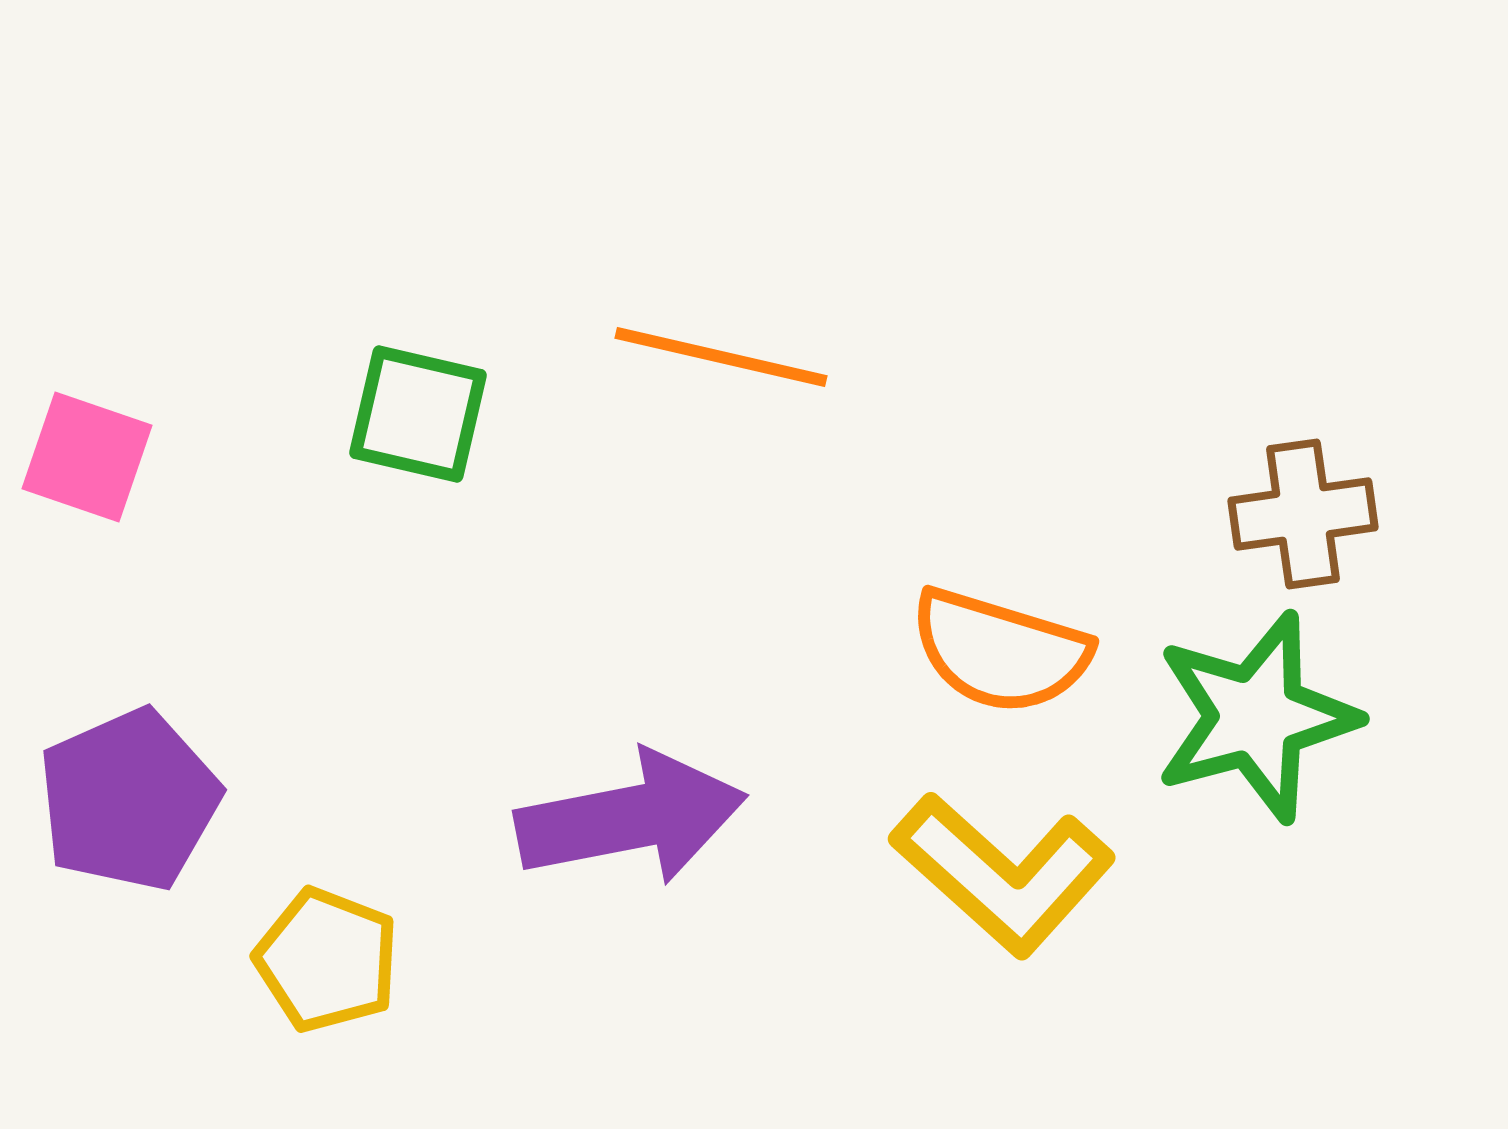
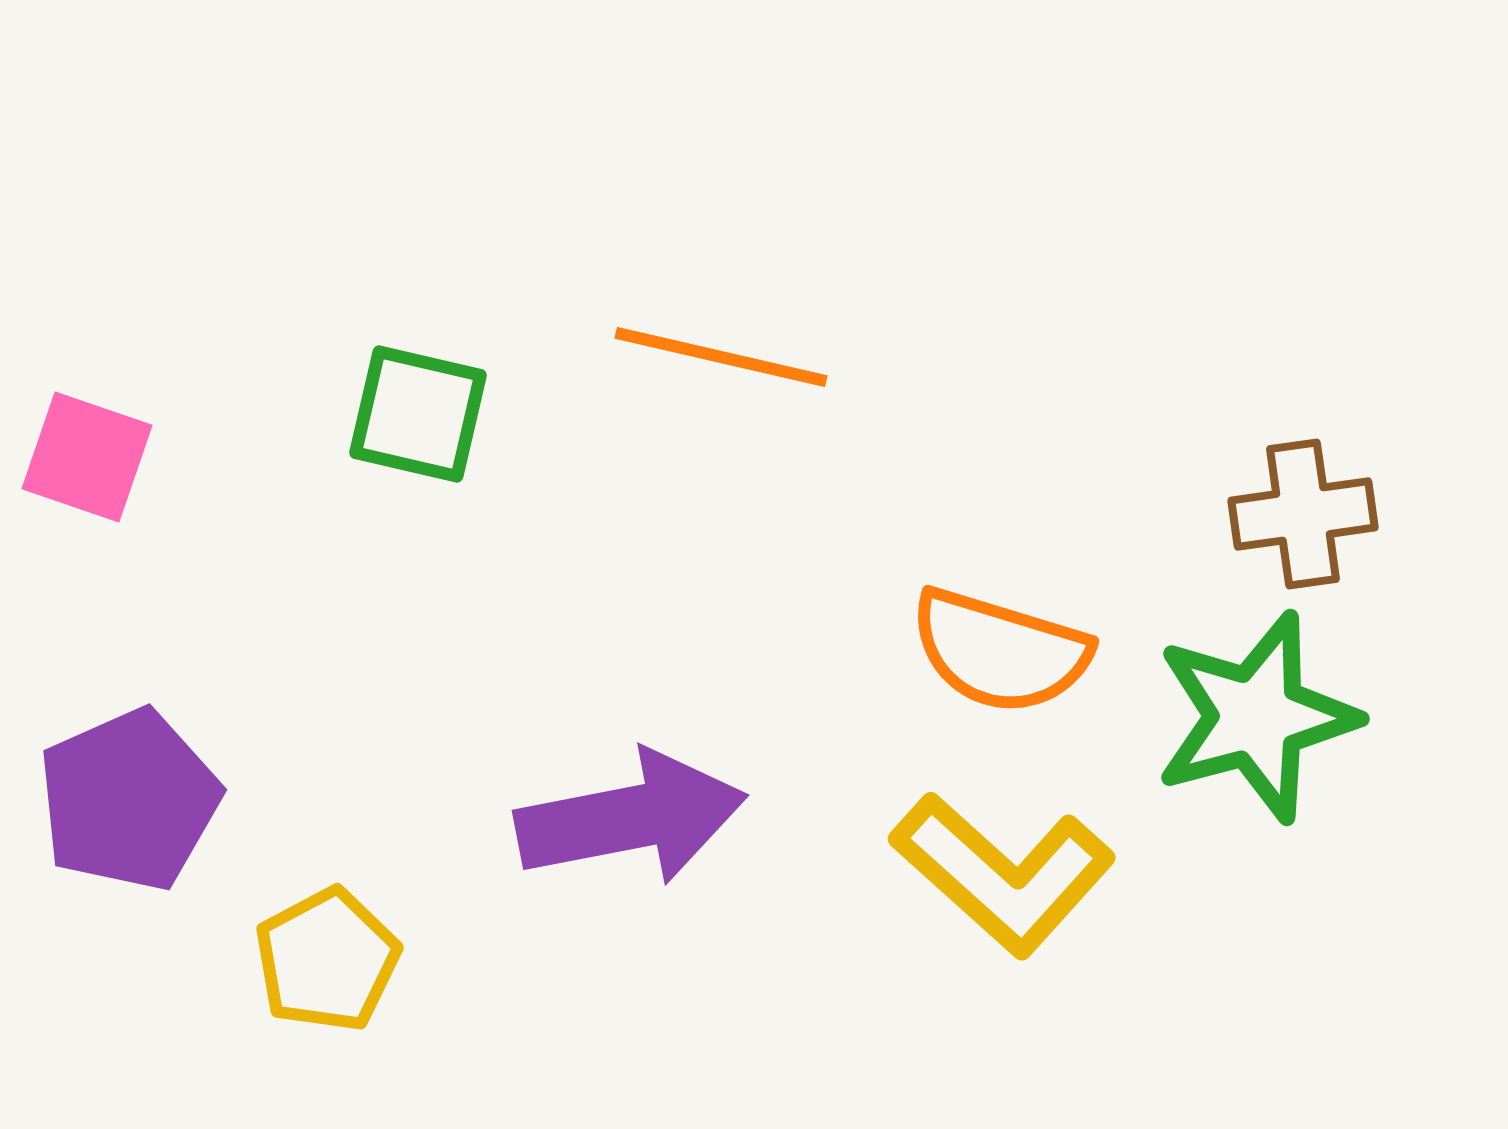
yellow pentagon: rotated 23 degrees clockwise
